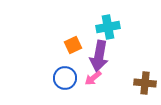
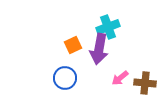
cyan cross: rotated 10 degrees counterclockwise
purple arrow: moved 7 px up
pink arrow: moved 27 px right
